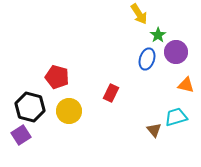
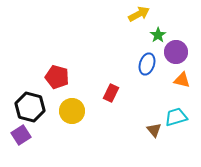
yellow arrow: rotated 85 degrees counterclockwise
blue ellipse: moved 5 px down
orange triangle: moved 4 px left, 5 px up
yellow circle: moved 3 px right
